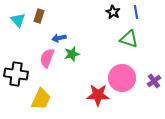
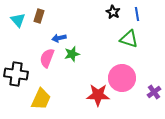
blue line: moved 1 px right, 2 px down
purple cross: moved 11 px down
